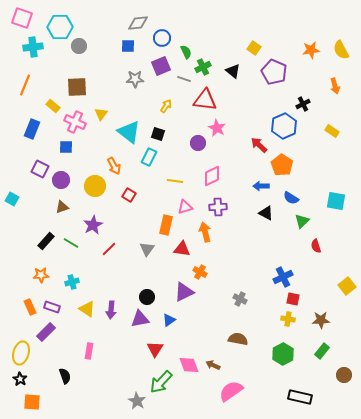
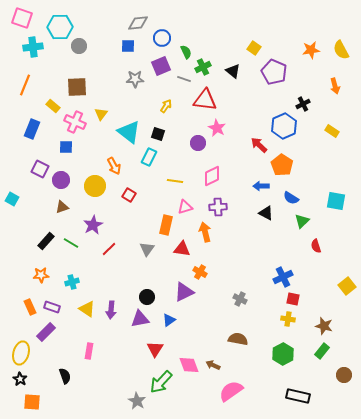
brown star at (321, 320): moved 3 px right, 6 px down; rotated 18 degrees clockwise
black rectangle at (300, 397): moved 2 px left, 1 px up
